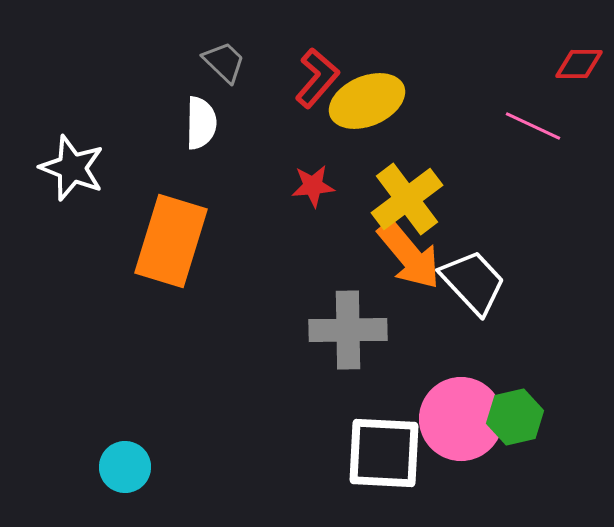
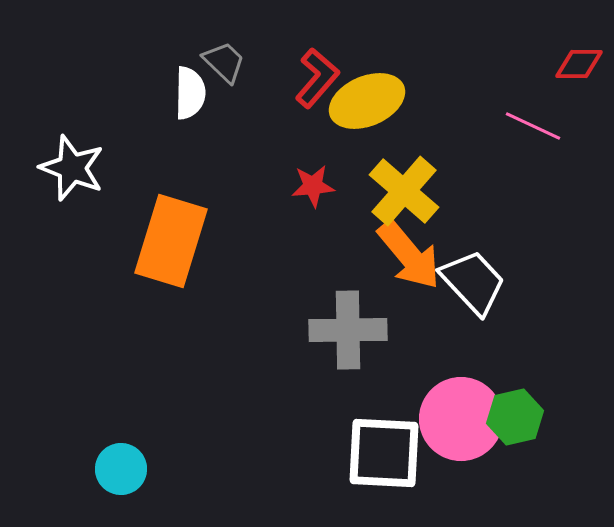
white semicircle: moved 11 px left, 30 px up
yellow cross: moved 3 px left, 8 px up; rotated 12 degrees counterclockwise
cyan circle: moved 4 px left, 2 px down
